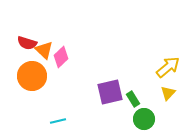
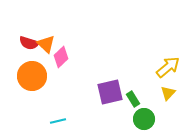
red semicircle: moved 2 px right
orange triangle: moved 2 px right, 6 px up
